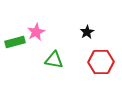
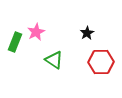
black star: moved 1 px down
green rectangle: rotated 54 degrees counterclockwise
green triangle: rotated 24 degrees clockwise
